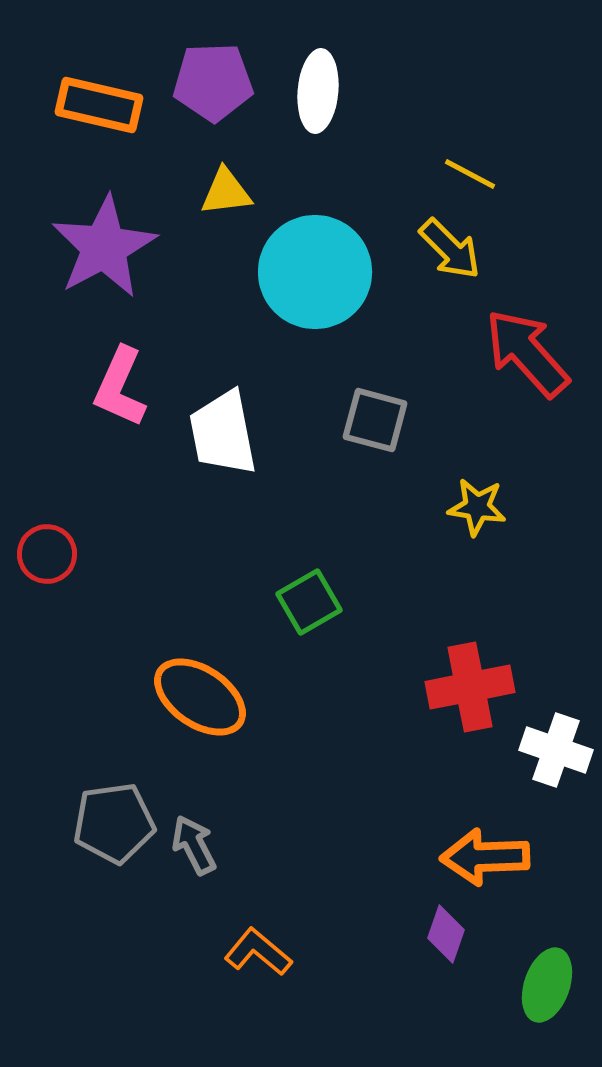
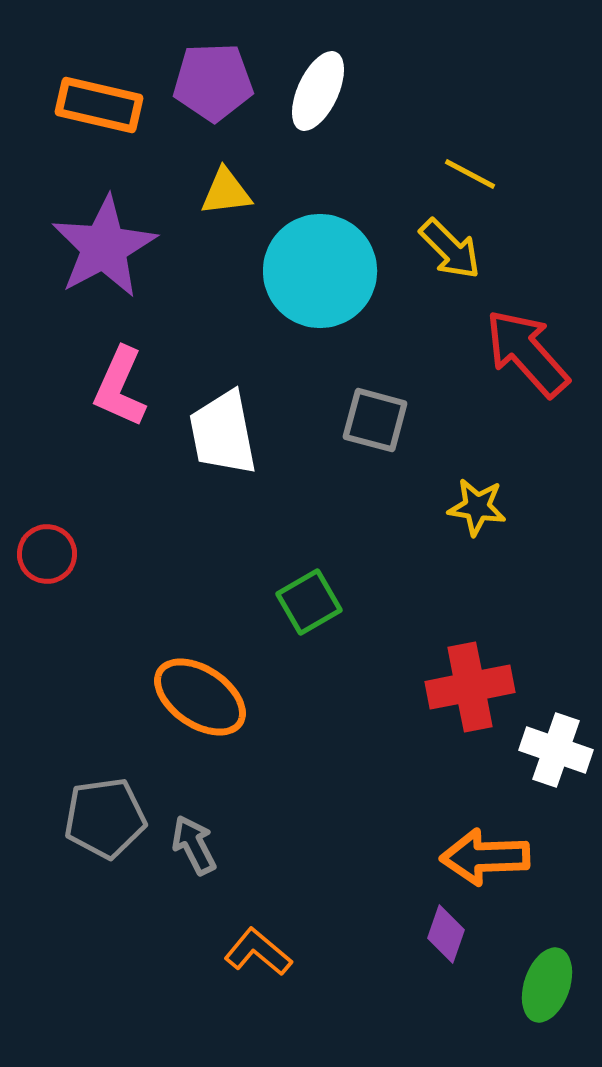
white ellipse: rotated 20 degrees clockwise
cyan circle: moved 5 px right, 1 px up
gray pentagon: moved 9 px left, 5 px up
